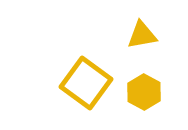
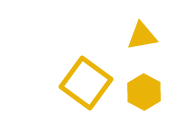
yellow triangle: moved 1 px down
